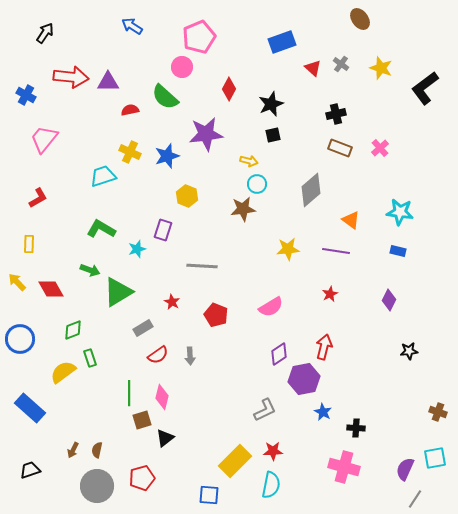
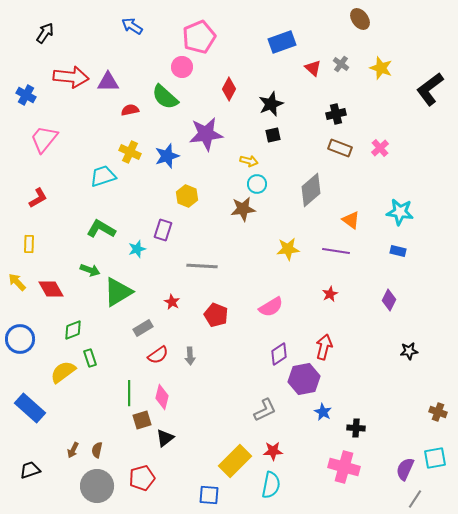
black L-shape at (425, 88): moved 5 px right, 1 px down
